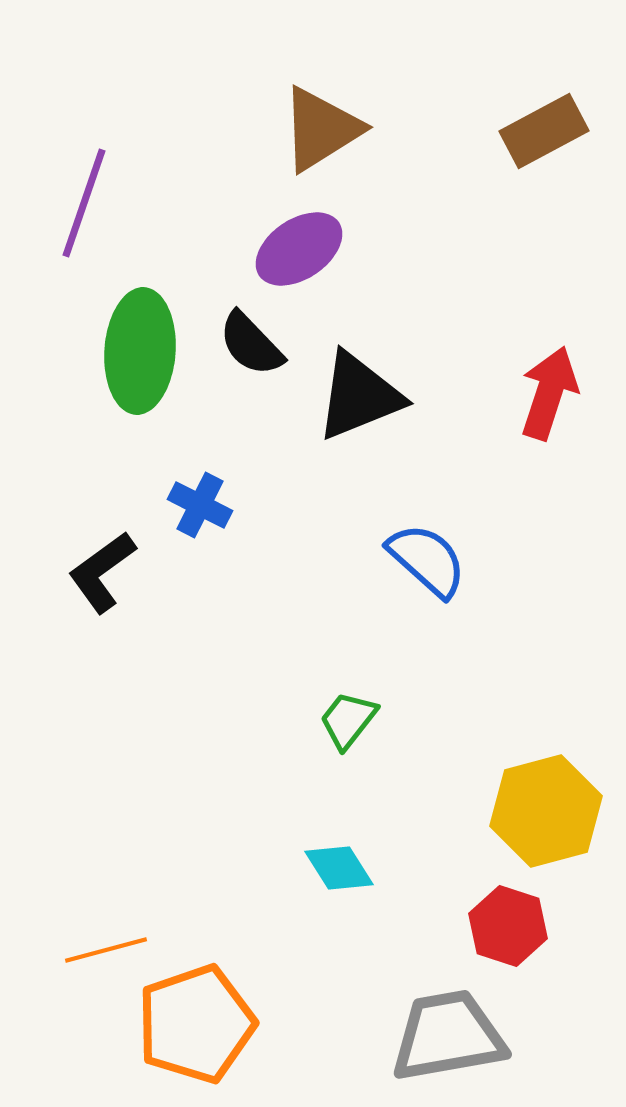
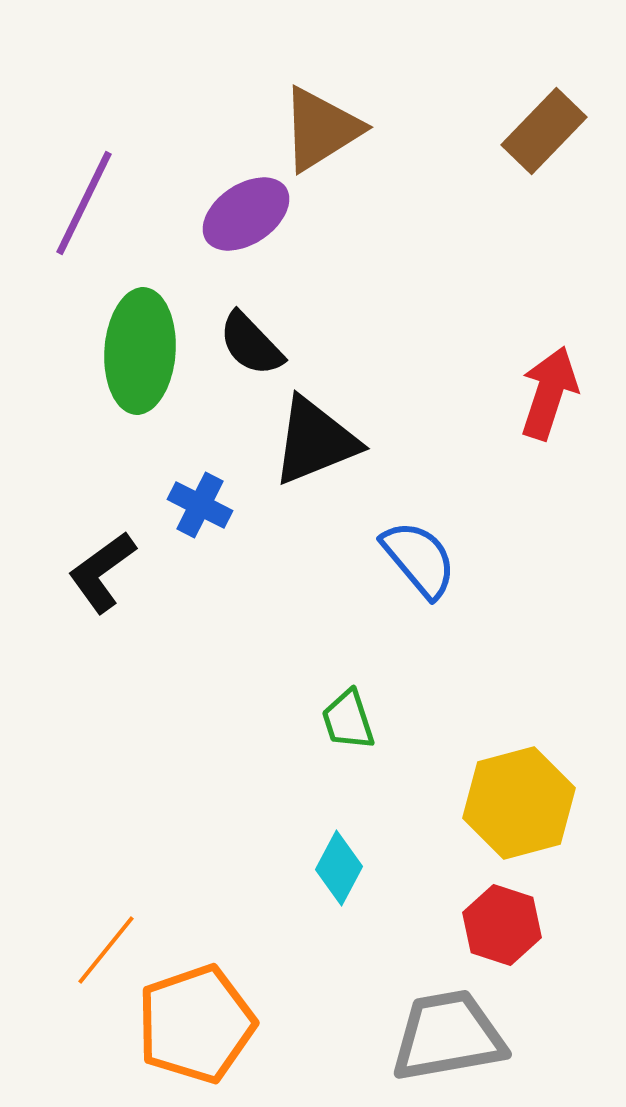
brown rectangle: rotated 18 degrees counterclockwise
purple line: rotated 7 degrees clockwise
purple ellipse: moved 53 px left, 35 px up
black triangle: moved 44 px left, 45 px down
blue semicircle: moved 8 px left, 1 px up; rotated 8 degrees clockwise
green trapezoid: rotated 56 degrees counterclockwise
yellow hexagon: moved 27 px left, 8 px up
cyan diamond: rotated 60 degrees clockwise
red hexagon: moved 6 px left, 1 px up
orange line: rotated 36 degrees counterclockwise
